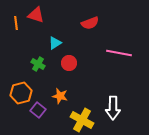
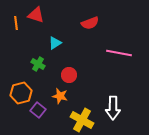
red circle: moved 12 px down
